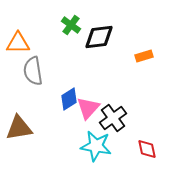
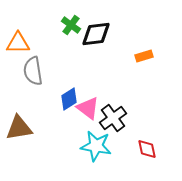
black diamond: moved 3 px left, 3 px up
pink triangle: rotated 35 degrees counterclockwise
